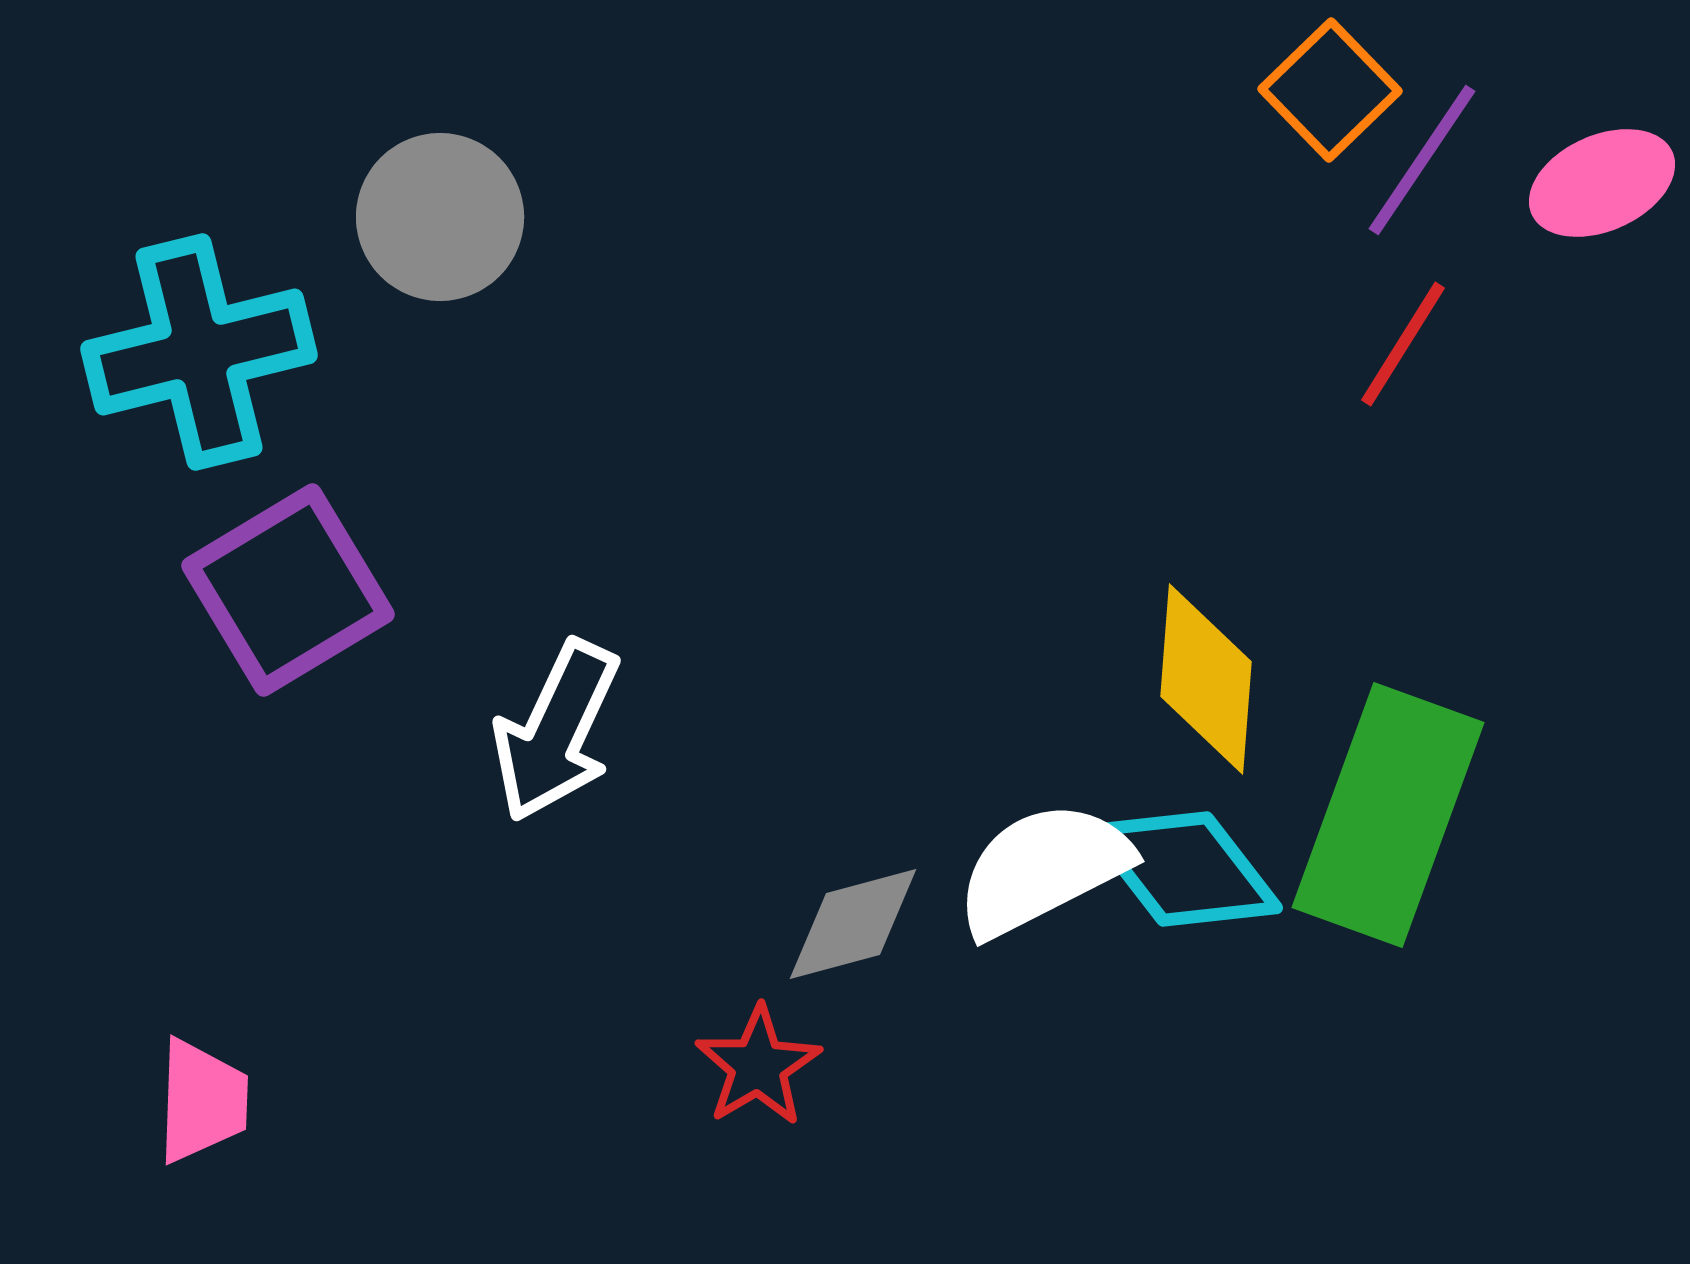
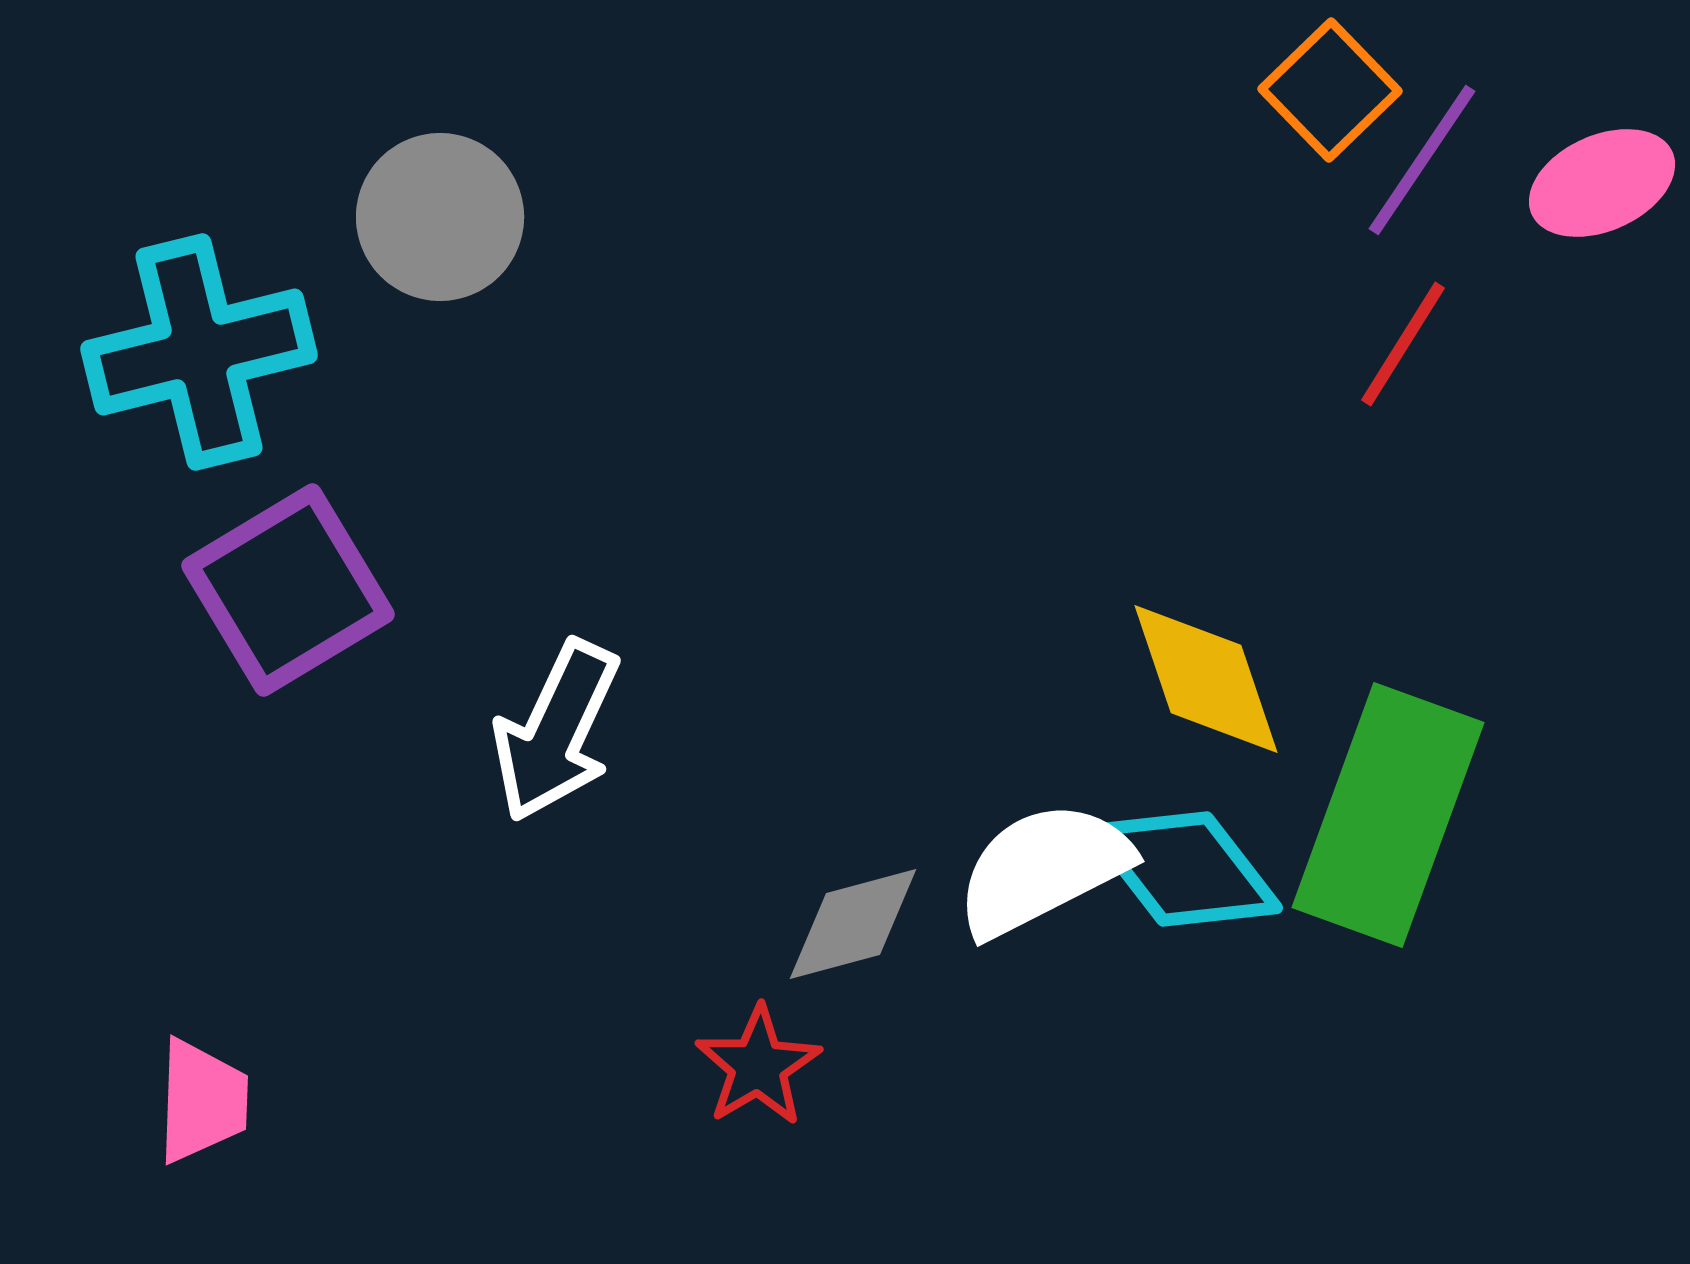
yellow diamond: rotated 23 degrees counterclockwise
